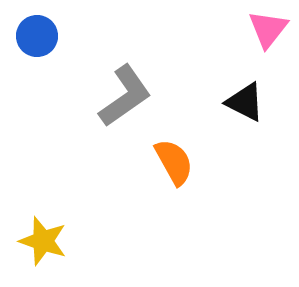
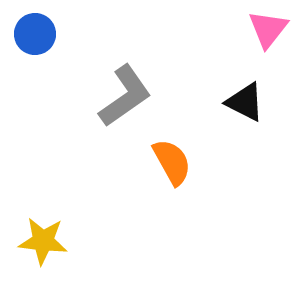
blue circle: moved 2 px left, 2 px up
orange semicircle: moved 2 px left
yellow star: rotated 12 degrees counterclockwise
